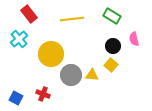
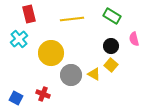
red rectangle: rotated 24 degrees clockwise
black circle: moved 2 px left
yellow circle: moved 1 px up
yellow triangle: moved 2 px right, 1 px up; rotated 24 degrees clockwise
